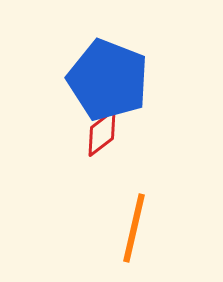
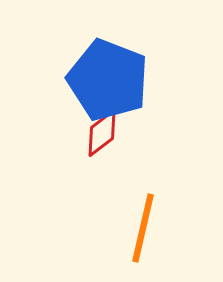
orange line: moved 9 px right
